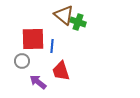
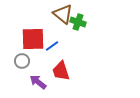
brown triangle: moved 1 px left, 1 px up
blue line: rotated 48 degrees clockwise
